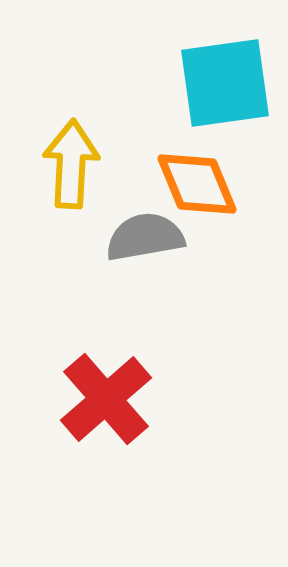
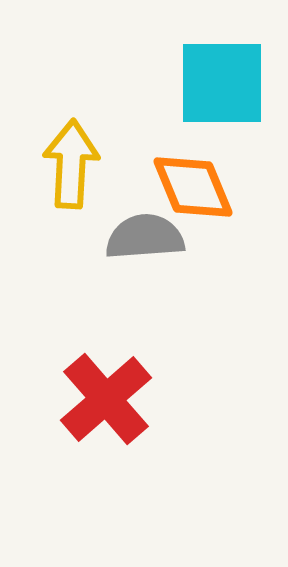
cyan square: moved 3 px left; rotated 8 degrees clockwise
orange diamond: moved 4 px left, 3 px down
gray semicircle: rotated 6 degrees clockwise
